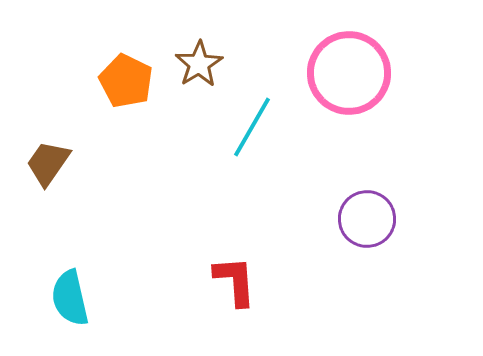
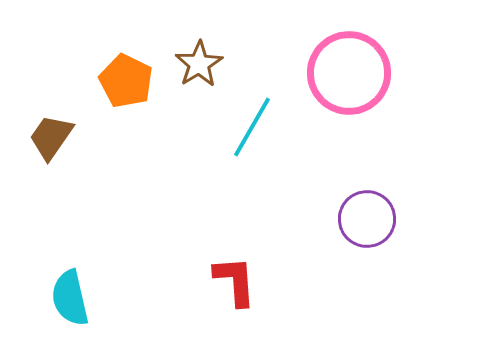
brown trapezoid: moved 3 px right, 26 px up
